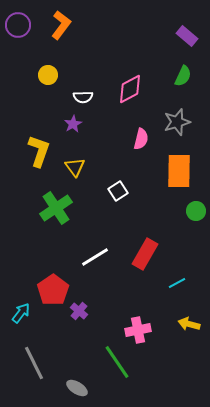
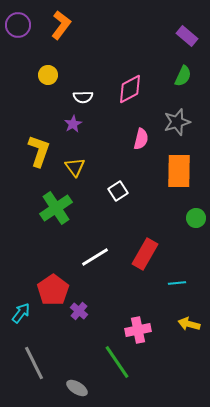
green circle: moved 7 px down
cyan line: rotated 24 degrees clockwise
